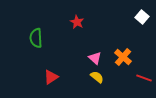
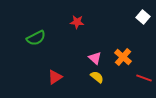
white square: moved 1 px right
red star: rotated 24 degrees counterclockwise
green semicircle: rotated 114 degrees counterclockwise
red triangle: moved 4 px right
